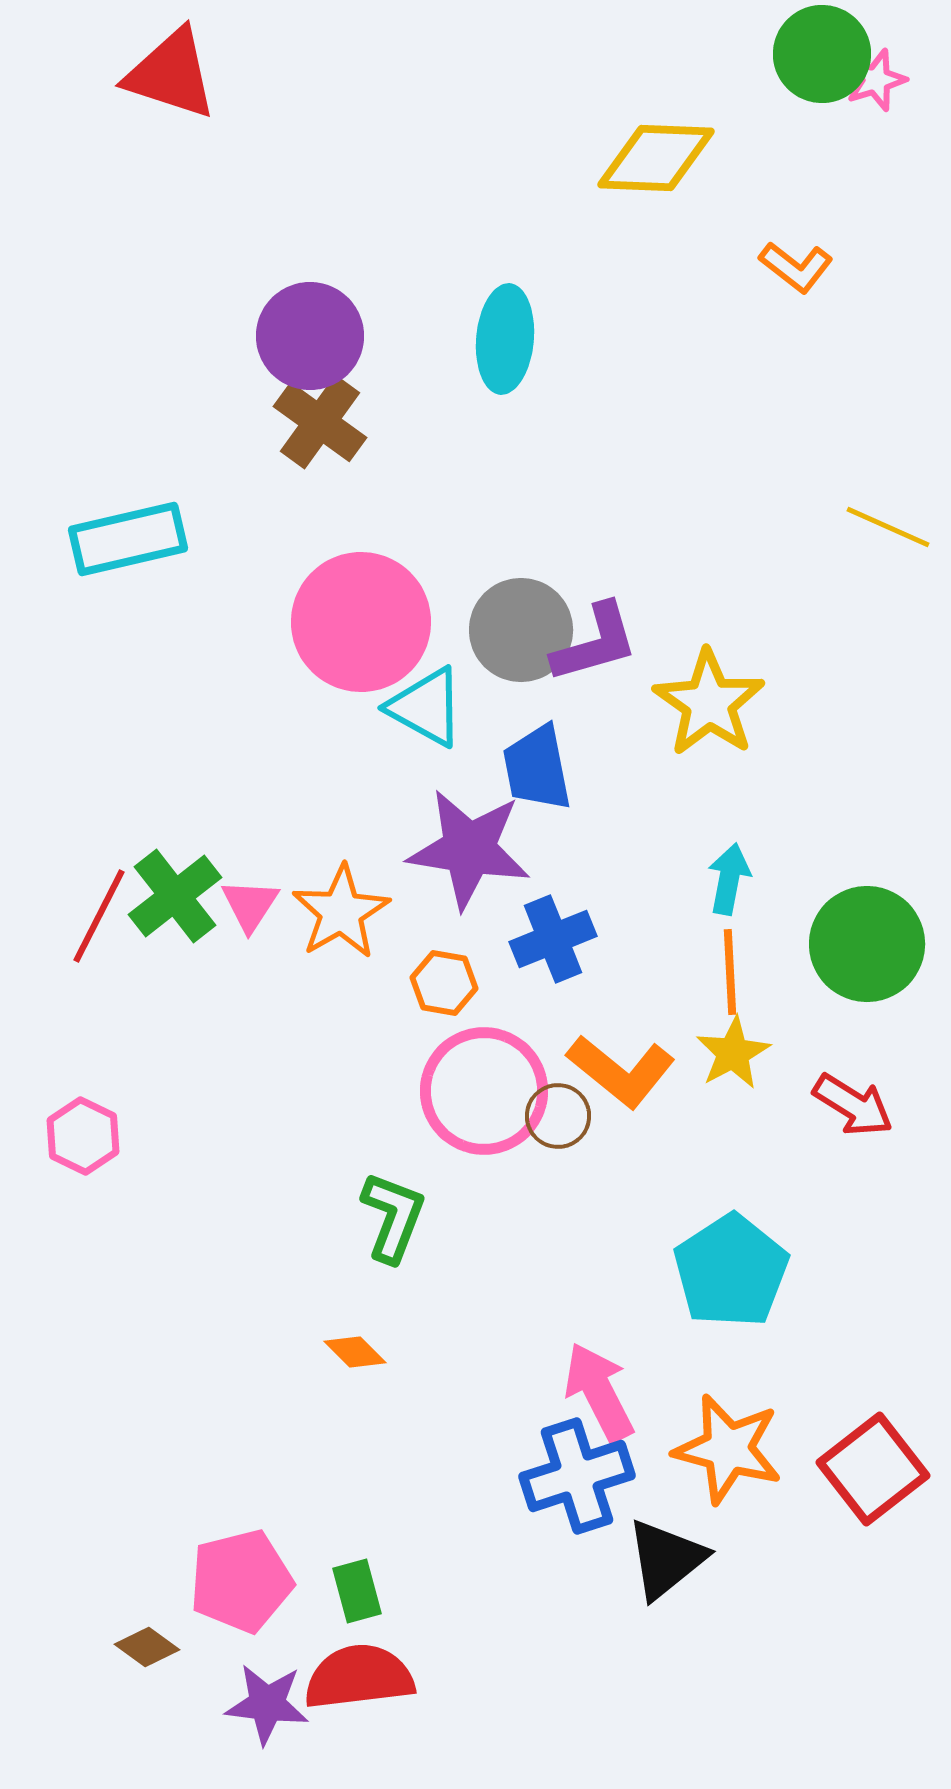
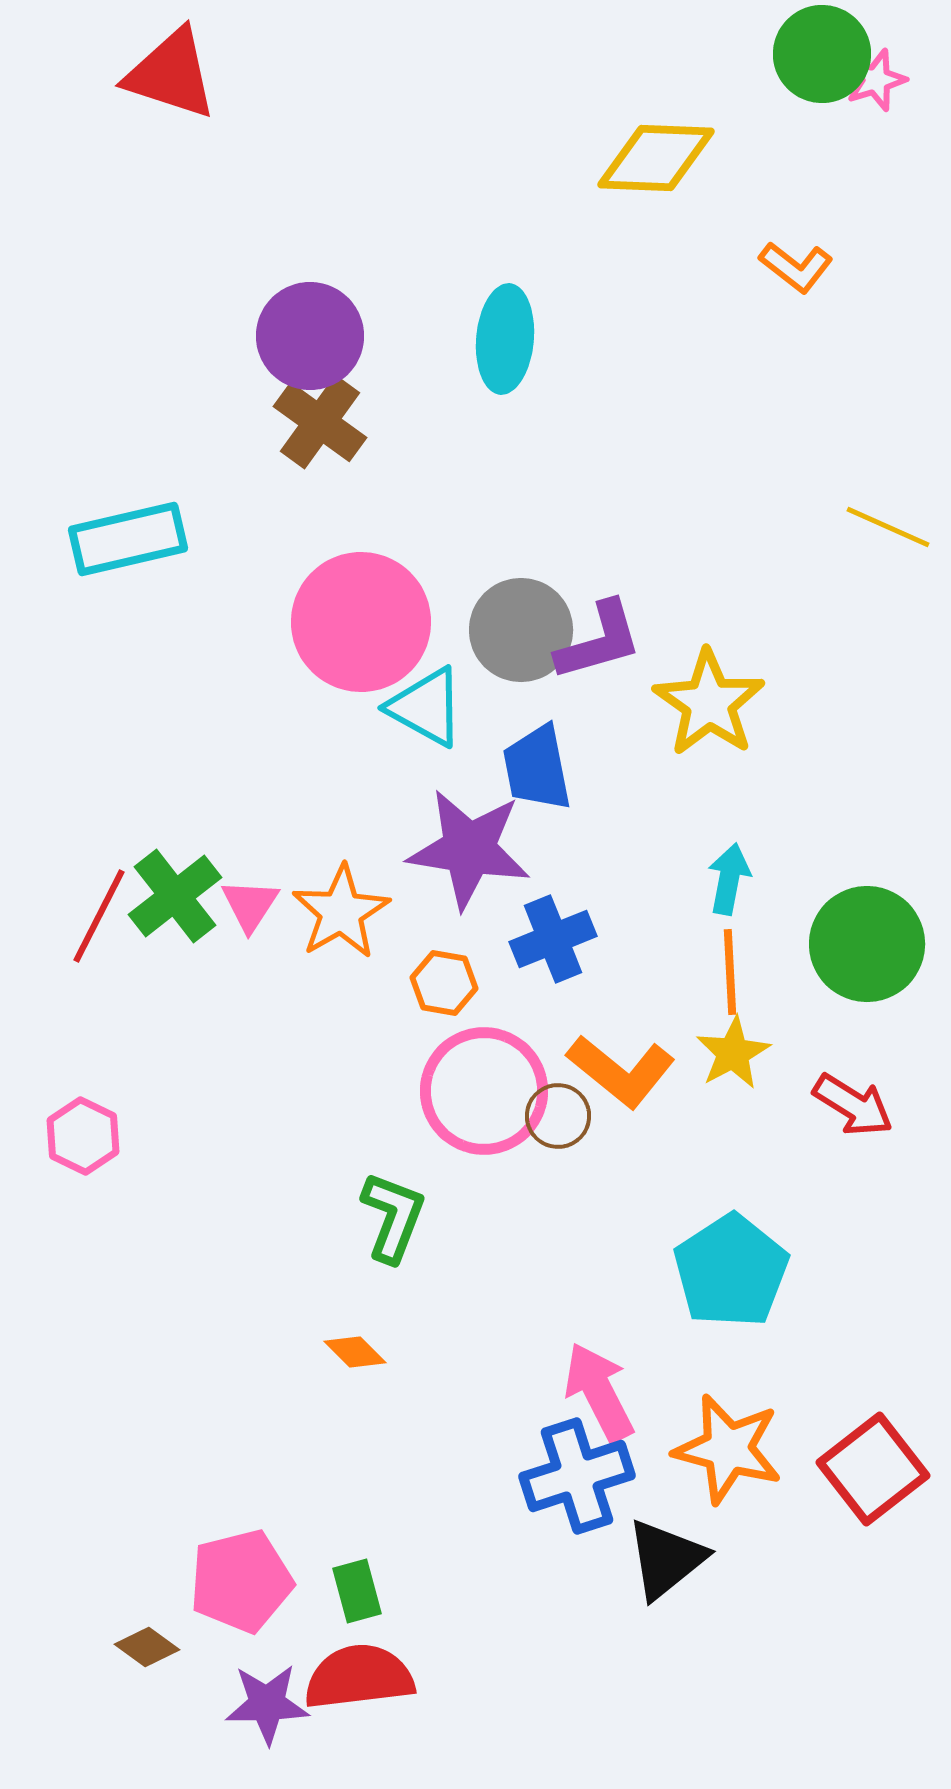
purple L-shape at (595, 643): moved 4 px right, 2 px up
purple star at (267, 1704): rotated 8 degrees counterclockwise
